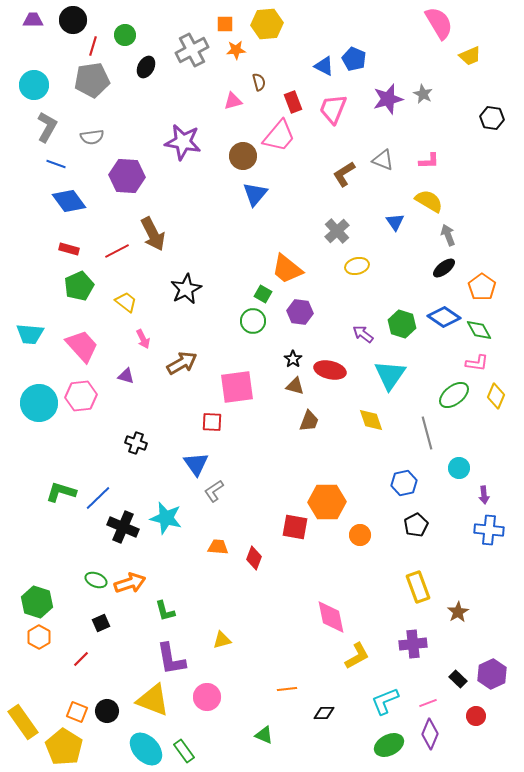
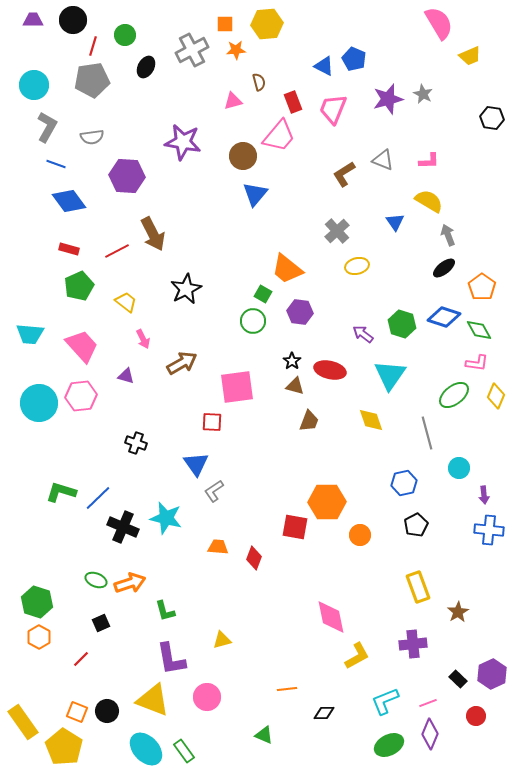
blue diamond at (444, 317): rotated 16 degrees counterclockwise
black star at (293, 359): moved 1 px left, 2 px down
